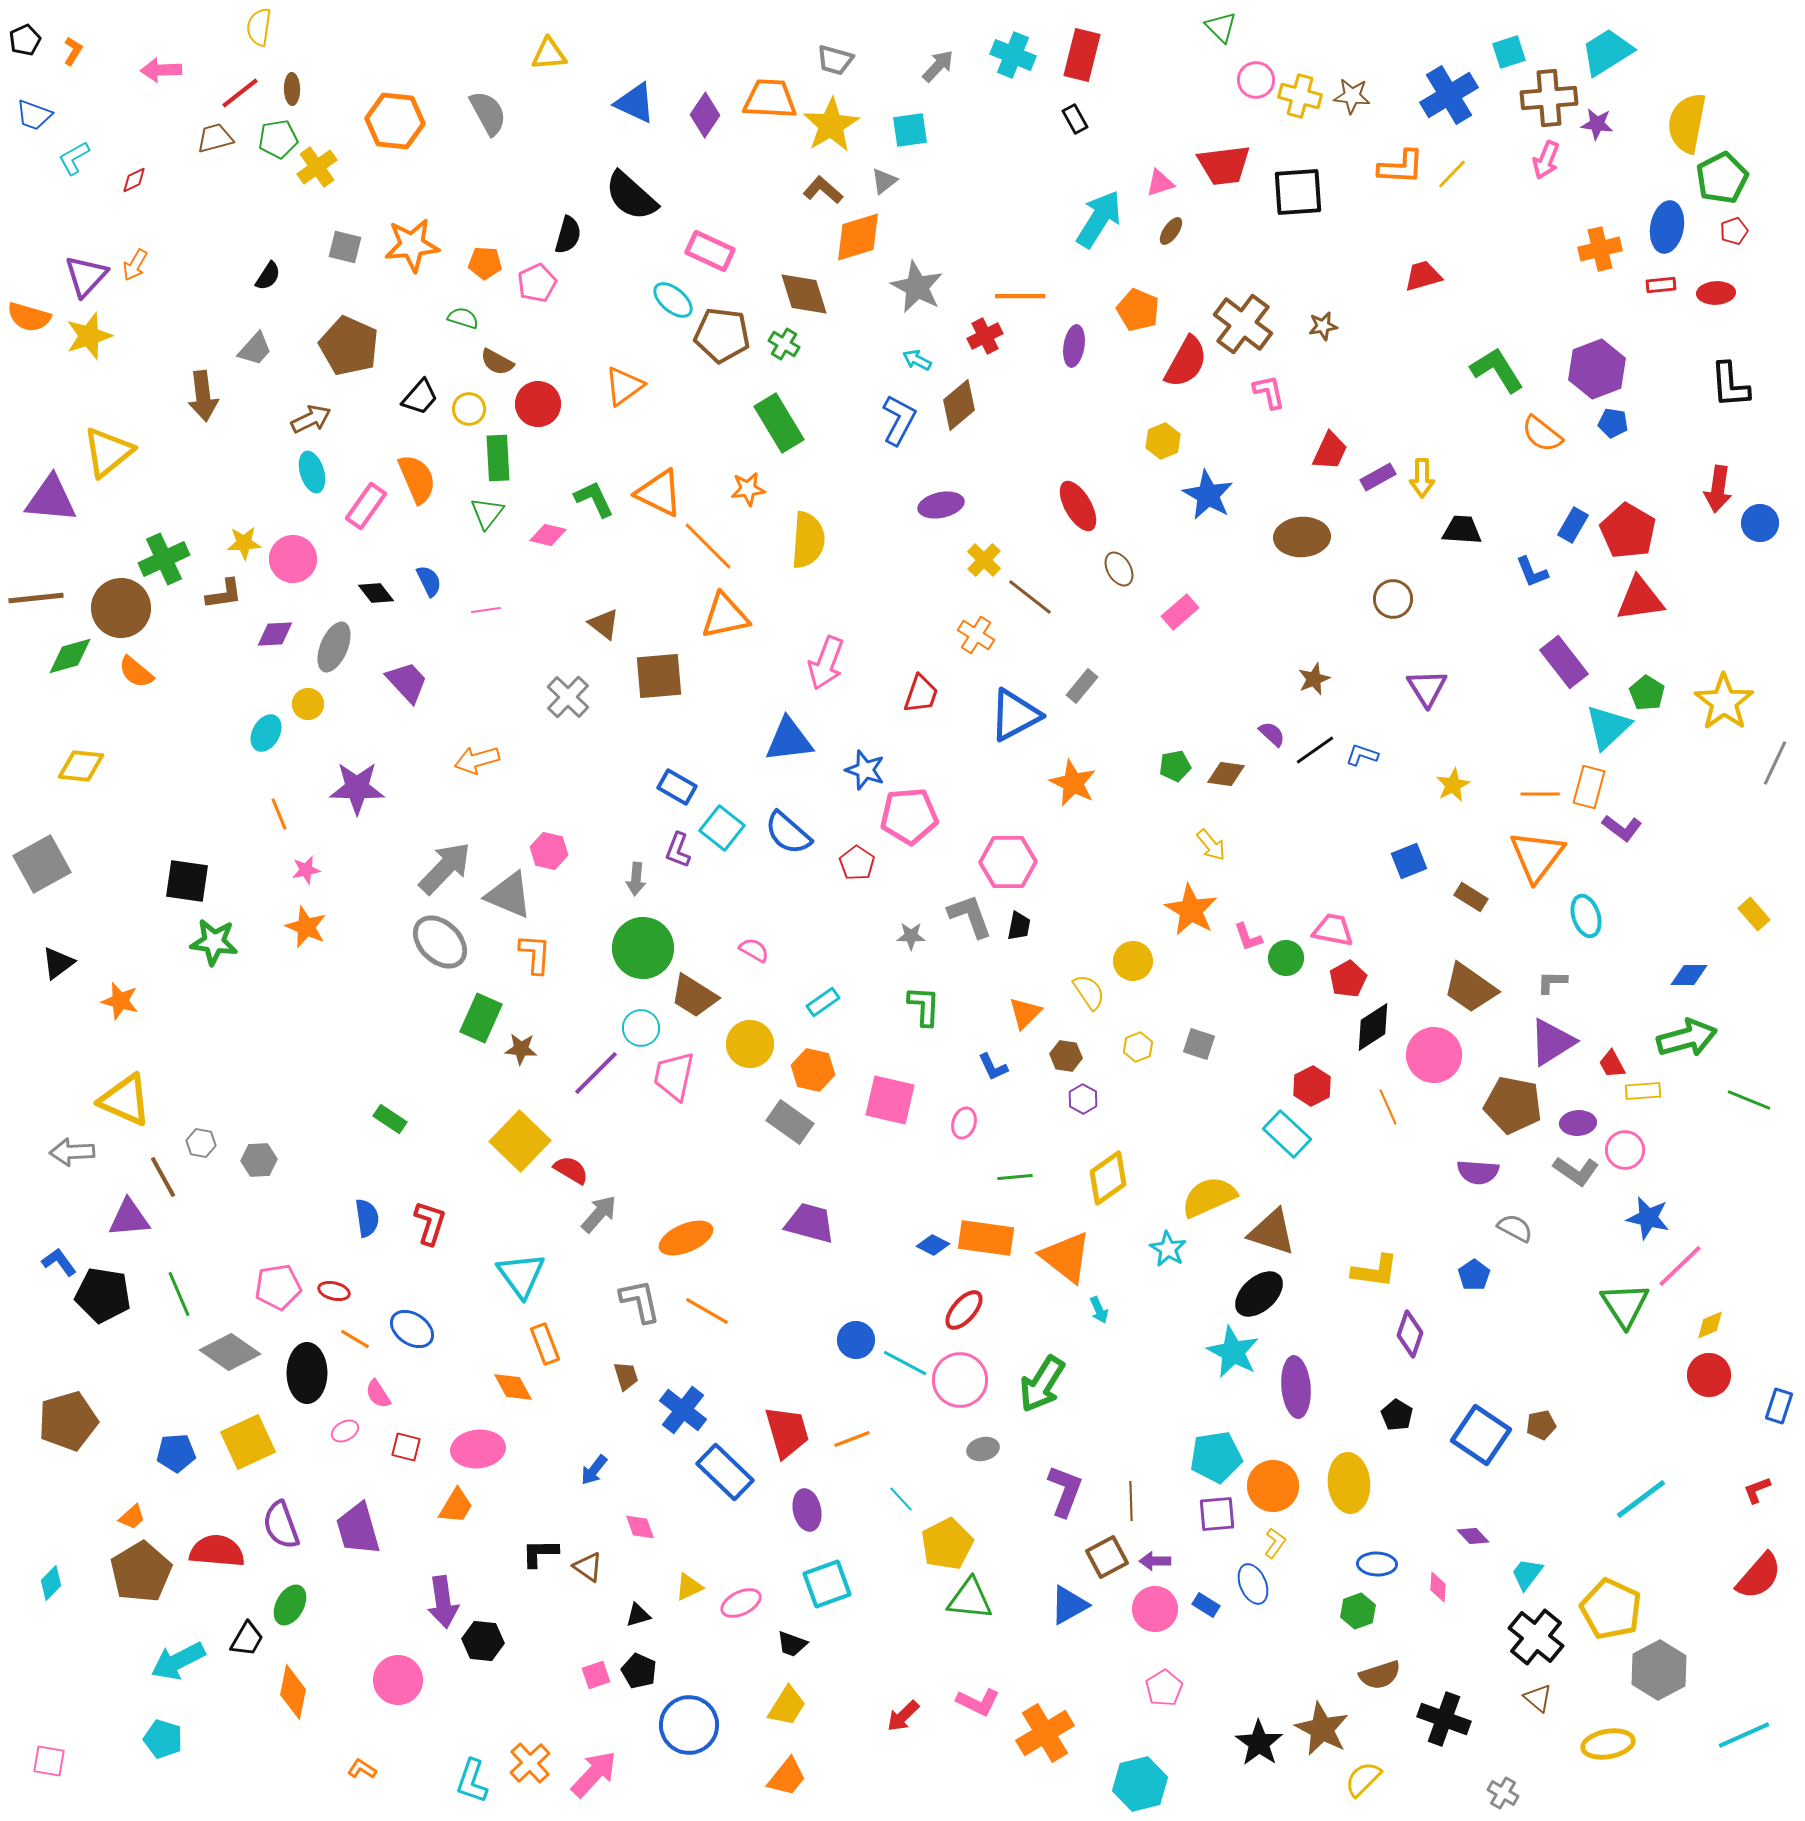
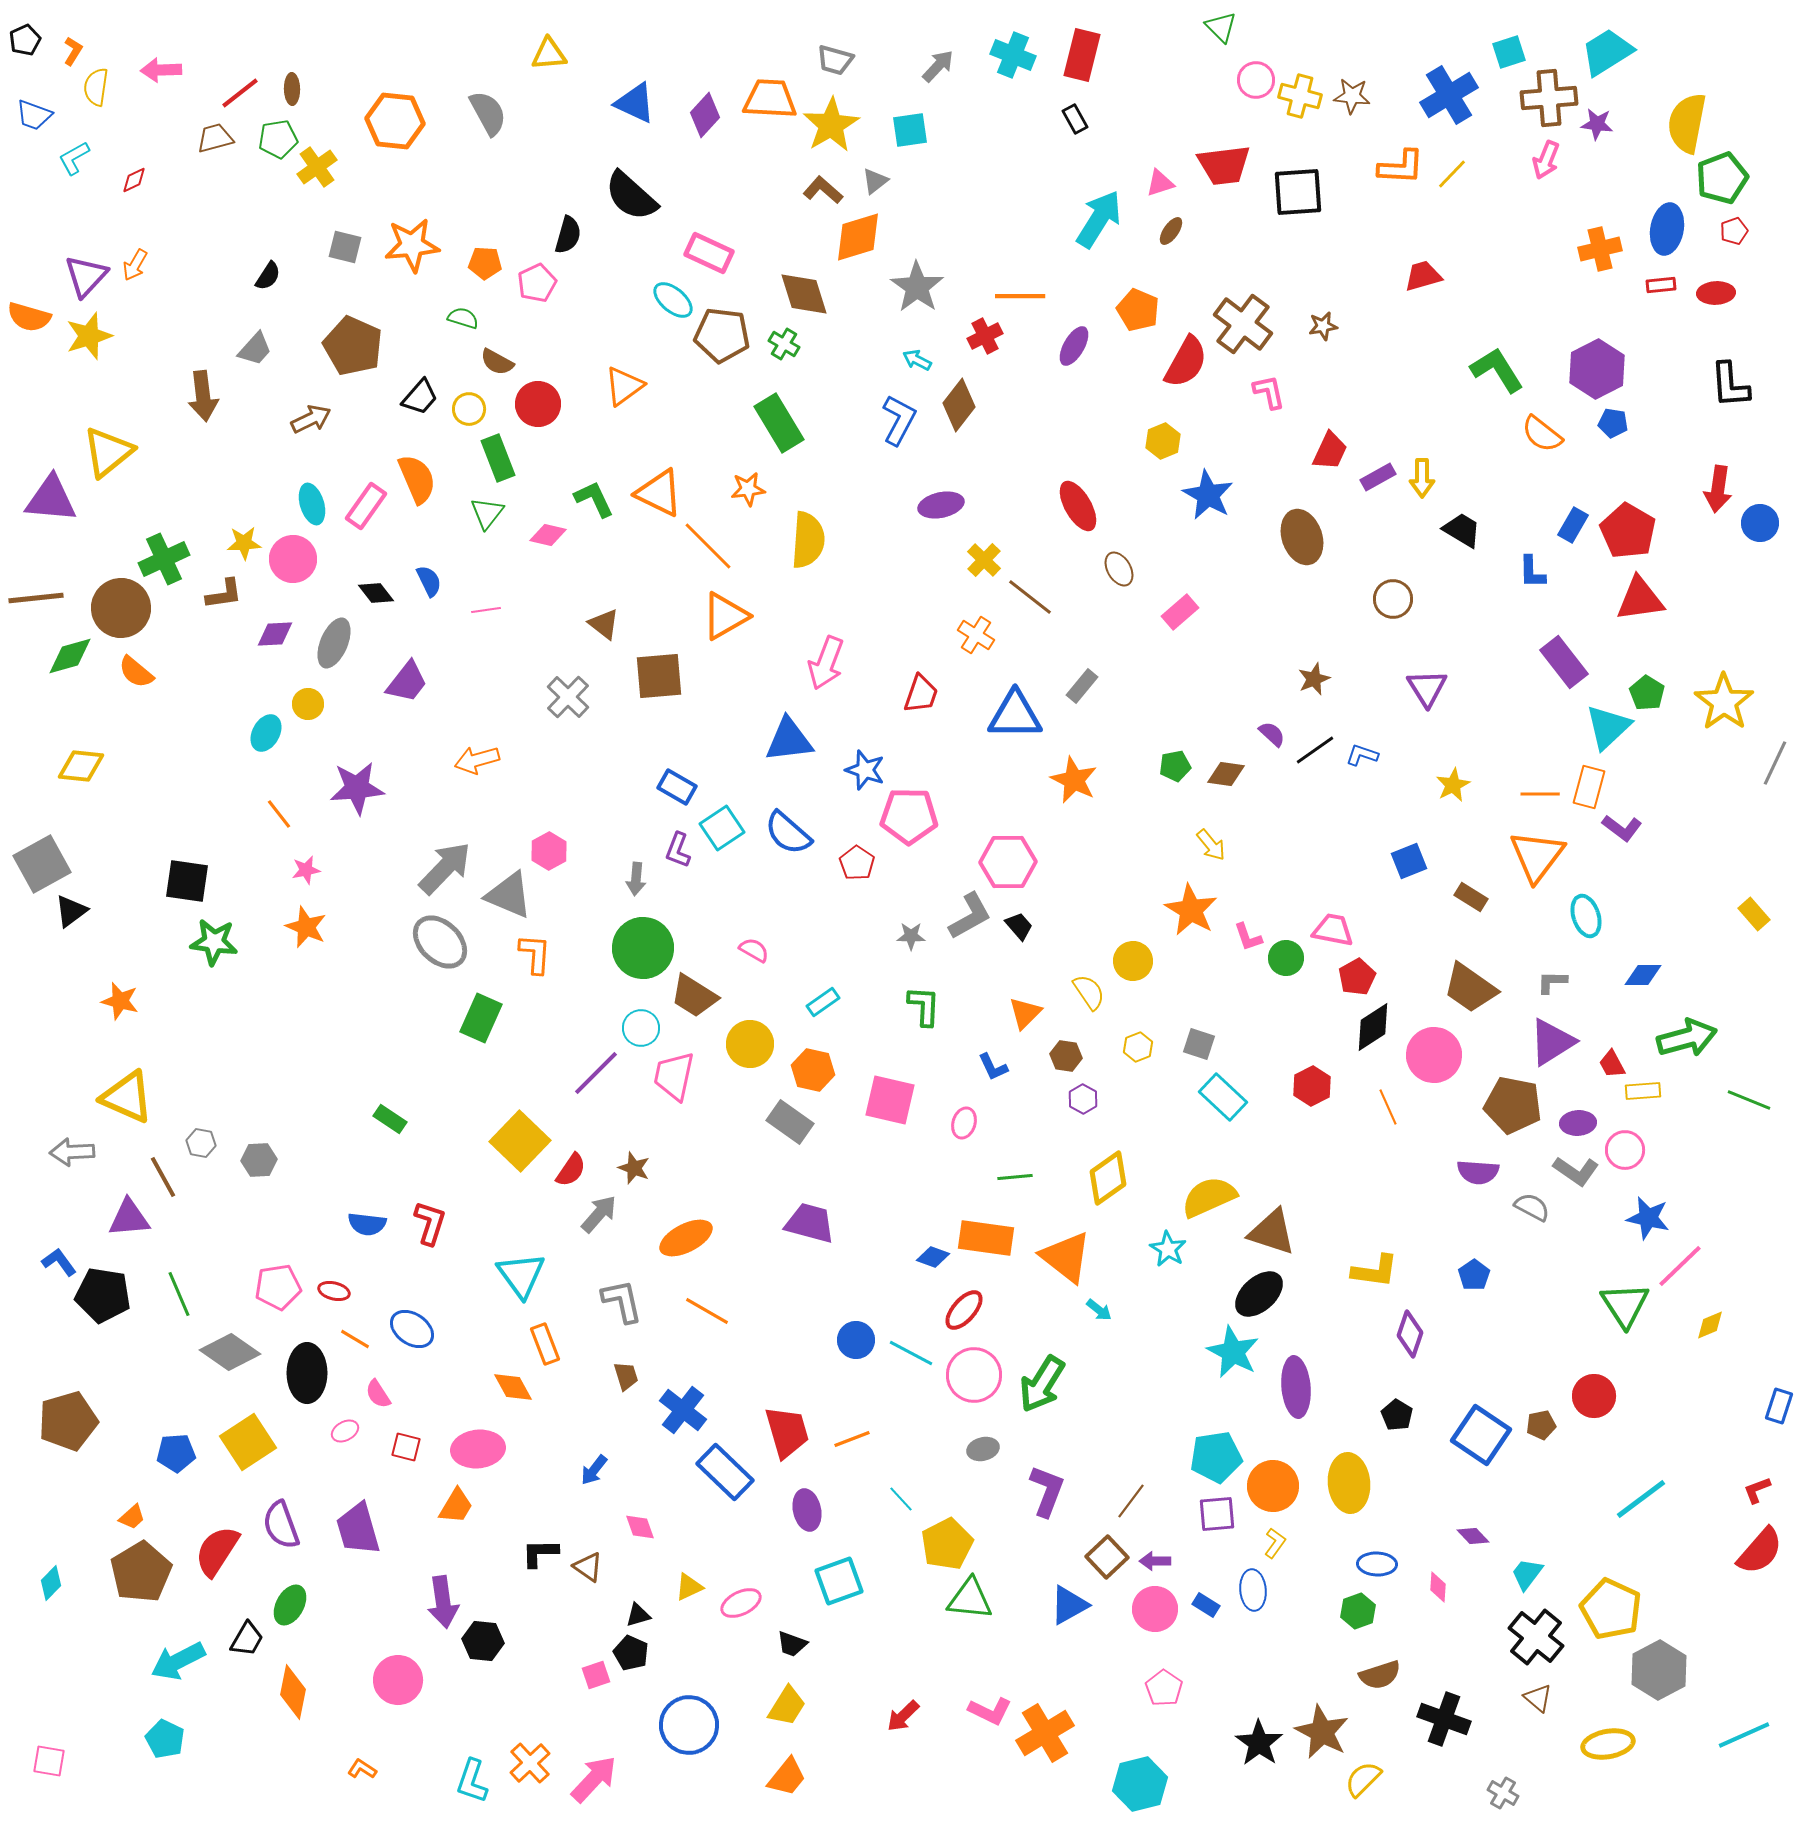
yellow semicircle at (259, 27): moved 163 px left, 60 px down
purple diamond at (705, 115): rotated 9 degrees clockwise
green pentagon at (1722, 178): rotated 6 degrees clockwise
gray triangle at (884, 181): moved 9 px left
blue ellipse at (1667, 227): moved 2 px down
pink rectangle at (710, 251): moved 1 px left, 2 px down
gray star at (917, 287): rotated 8 degrees clockwise
brown pentagon at (349, 346): moved 4 px right
purple ellipse at (1074, 346): rotated 21 degrees clockwise
purple hexagon at (1597, 369): rotated 6 degrees counterclockwise
brown diamond at (959, 405): rotated 12 degrees counterclockwise
green rectangle at (498, 458): rotated 18 degrees counterclockwise
cyan ellipse at (312, 472): moved 32 px down
black trapezoid at (1462, 530): rotated 27 degrees clockwise
brown ellipse at (1302, 537): rotated 74 degrees clockwise
blue L-shape at (1532, 572): rotated 21 degrees clockwise
orange triangle at (725, 616): rotated 18 degrees counterclockwise
gray ellipse at (334, 647): moved 4 px up
purple trapezoid at (407, 682): rotated 81 degrees clockwise
blue triangle at (1015, 715): rotated 28 degrees clockwise
orange star at (1073, 783): moved 1 px right, 3 px up
purple star at (357, 788): rotated 6 degrees counterclockwise
orange line at (279, 814): rotated 16 degrees counterclockwise
pink pentagon at (909, 816): rotated 6 degrees clockwise
cyan square at (722, 828): rotated 18 degrees clockwise
pink hexagon at (549, 851): rotated 18 degrees clockwise
gray L-shape at (970, 916): rotated 81 degrees clockwise
black trapezoid at (1019, 926): rotated 52 degrees counterclockwise
black triangle at (58, 963): moved 13 px right, 52 px up
blue diamond at (1689, 975): moved 46 px left
red pentagon at (1348, 979): moved 9 px right, 2 px up
brown star at (521, 1049): moved 113 px right, 119 px down; rotated 16 degrees clockwise
yellow triangle at (125, 1100): moved 2 px right, 3 px up
cyan rectangle at (1287, 1134): moved 64 px left, 37 px up
red semicircle at (571, 1170): rotated 93 degrees clockwise
blue semicircle at (367, 1218): moved 6 px down; rotated 105 degrees clockwise
gray semicircle at (1515, 1228): moved 17 px right, 21 px up
orange ellipse at (686, 1238): rotated 4 degrees counterclockwise
blue diamond at (933, 1245): moved 12 px down; rotated 8 degrees counterclockwise
gray L-shape at (640, 1301): moved 18 px left
cyan arrow at (1099, 1310): rotated 28 degrees counterclockwise
cyan line at (905, 1363): moved 6 px right, 10 px up
red circle at (1709, 1375): moved 115 px left, 21 px down
pink circle at (960, 1380): moved 14 px right, 5 px up
yellow square at (248, 1442): rotated 8 degrees counterclockwise
purple L-shape at (1065, 1491): moved 18 px left
brown line at (1131, 1501): rotated 39 degrees clockwise
red semicircle at (217, 1551): rotated 62 degrees counterclockwise
brown square at (1107, 1557): rotated 15 degrees counterclockwise
red semicircle at (1759, 1576): moved 1 px right, 25 px up
cyan square at (827, 1584): moved 12 px right, 3 px up
blue ellipse at (1253, 1584): moved 6 px down; rotated 18 degrees clockwise
black pentagon at (639, 1671): moved 8 px left, 18 px up
pink pentagon at (1164, 1688): rotated 6 degrees counterclockwise
pink L-shape at (978, 1702): moved 12 px right, 9 px down
brown star at (1322, 1729): moved 3 px down
cyan pentagon at (163, 1739): moved 2 px right; rotated 9 degrees clockwise
pink arrow at (594, 1774): moved 5 px down
